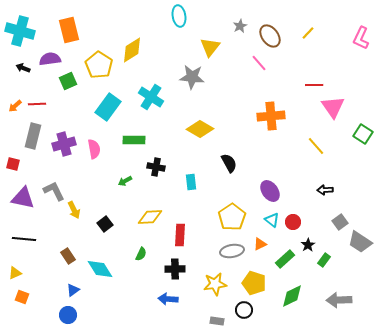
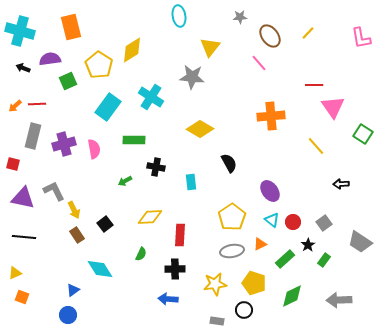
gray star at (240, 26): moved 9 px up; rotated 24 degrees clockwise
orange rectangle at (69, 30): moved 2 px right, 3 px up
pink L-shape at (361, 38): rotated 35 degrees counterclockwise
black arrow at (325, 190): moved 16 px right, 6 px up
gray square at (340, 222): moved 16 px left, 1 px down
black line at (24, 239): moved 2 px up
brown rectangle at (68, 256): moved 9 px right, 21 px up
